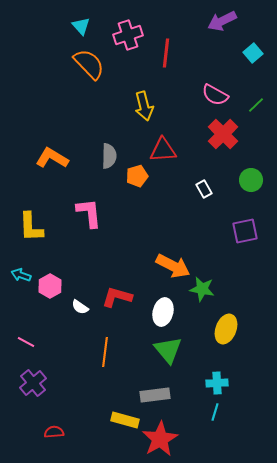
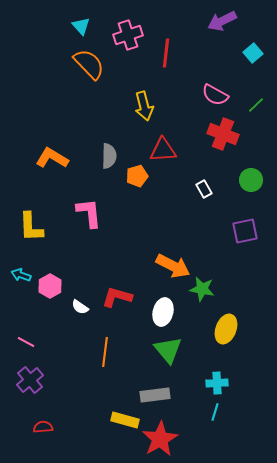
red cross: rotated 24 degrees counterclockwise
purple cross: moved 3 px left, 3 px up
red semicircle: moved 11 px left, 5 px up
